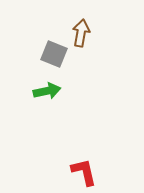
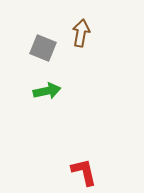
gray square: moved 11 px left, 6 px up
